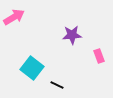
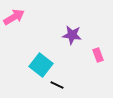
purple star: rotated 12 degrees clockwise
pink rectangle: moved 1 px left, 1 px up
cyan square: moved 9 px right, 3 px up
